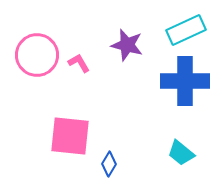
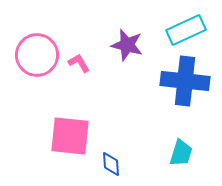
blue cross: rotated 6 degrees clockwise
cyan trapezoid: rotated 112 degrees counterclockwise
blue diamond: moved 2 px right; rotated 35 degrees counterclockwise
